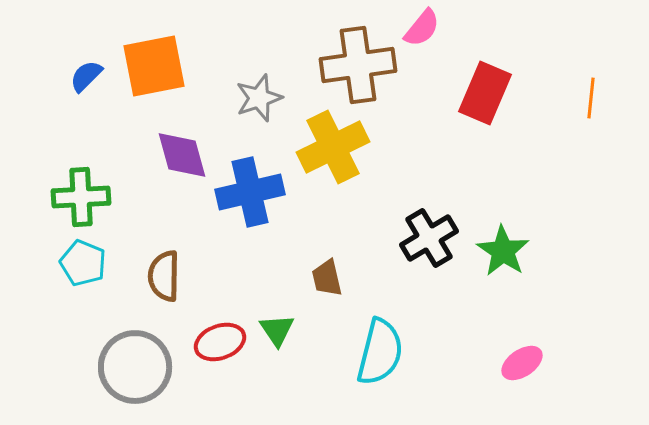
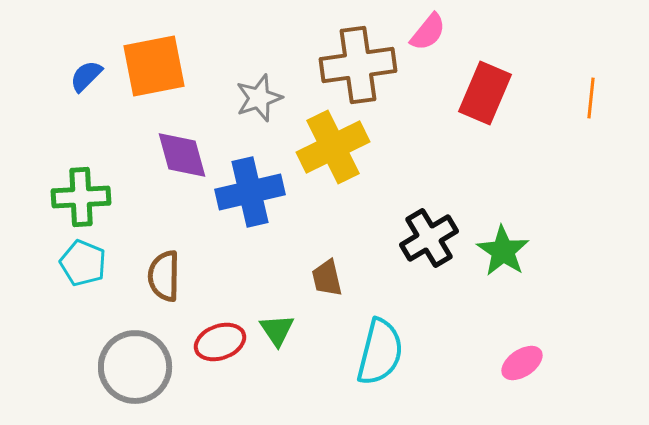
pink semicircle: moved 6 px right, 4 px down
